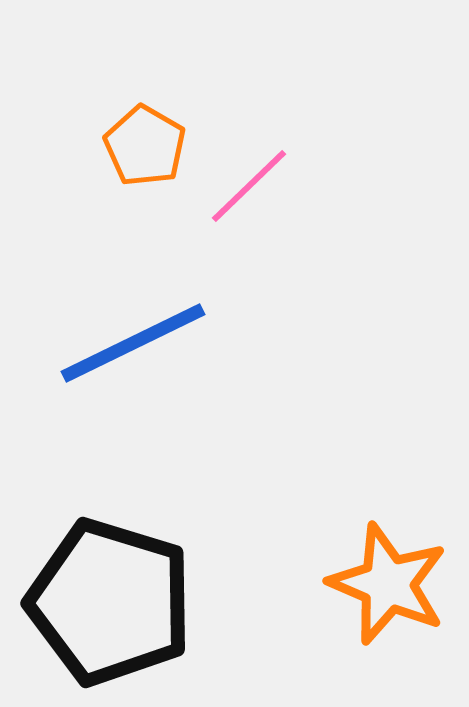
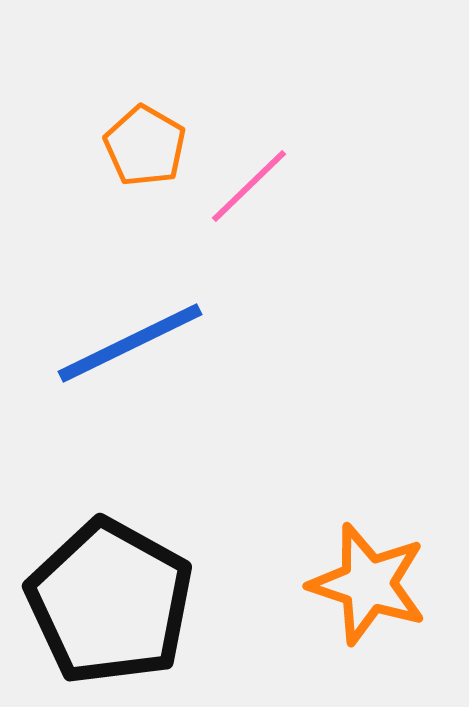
blue line: moved 3 px left
orange star: moved 20 px left; rotated 5 degrees counterclockwise
black pentagon: rotated 12 degrees clockwise
